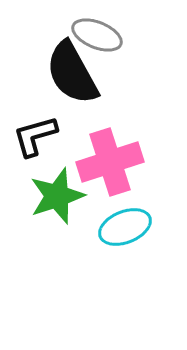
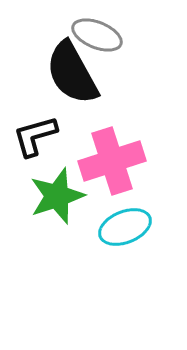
pink cross: moved 2 px right, 1 px up
